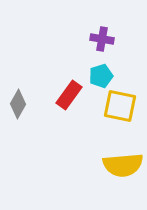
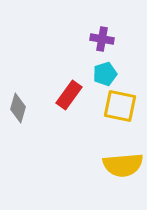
cyan pentagon: moved 4 px right, 2 px up
gray diamond: moved 4 px down; rotated 12 degrees counterclockwise
